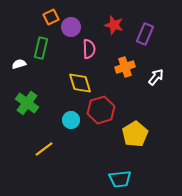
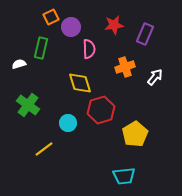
red star: rotated 24 degrees counterclockwise
white arrow: moved 1 px left
green cross: moved 1 px right, 2 px down
cyan circle: moved 3 px left, 3 px down
cyan trapezoid: moved 4 px right, 3 px up
